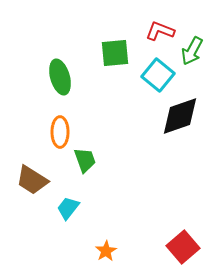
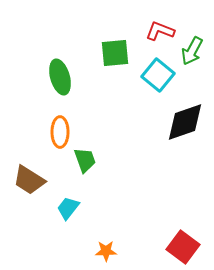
black diamond: moved 5 px right, 6 px down
brown trapezoid: moved 3 px left
red square: rotated 12 degrees counterclockwise
orange star: rotated 30 degrees clockwise
